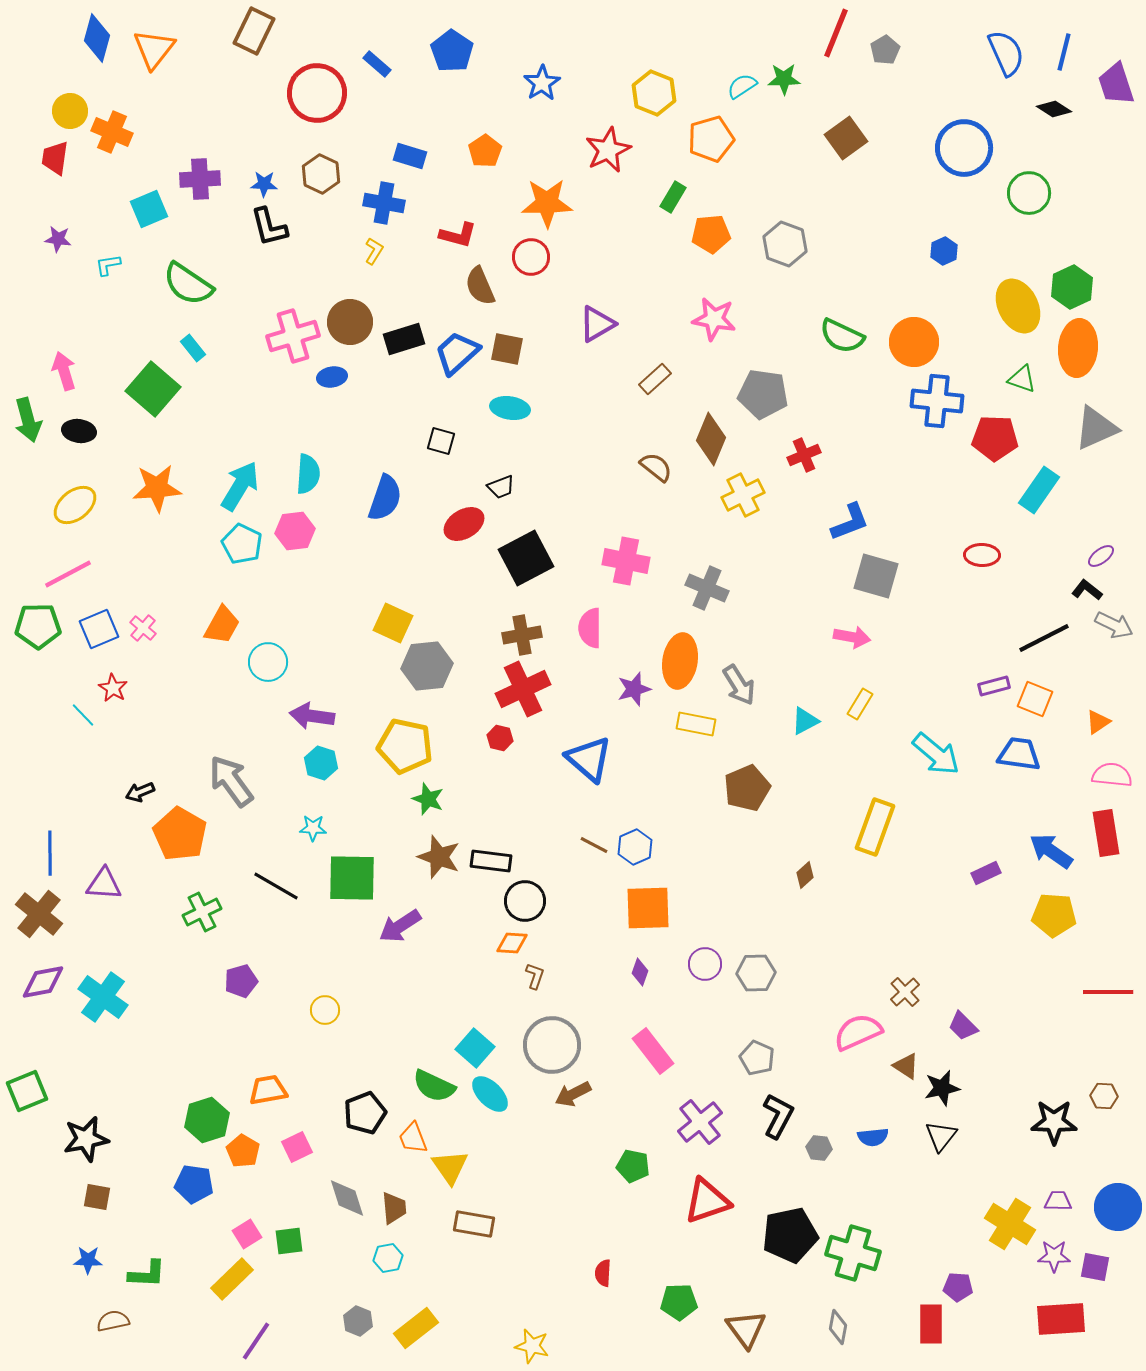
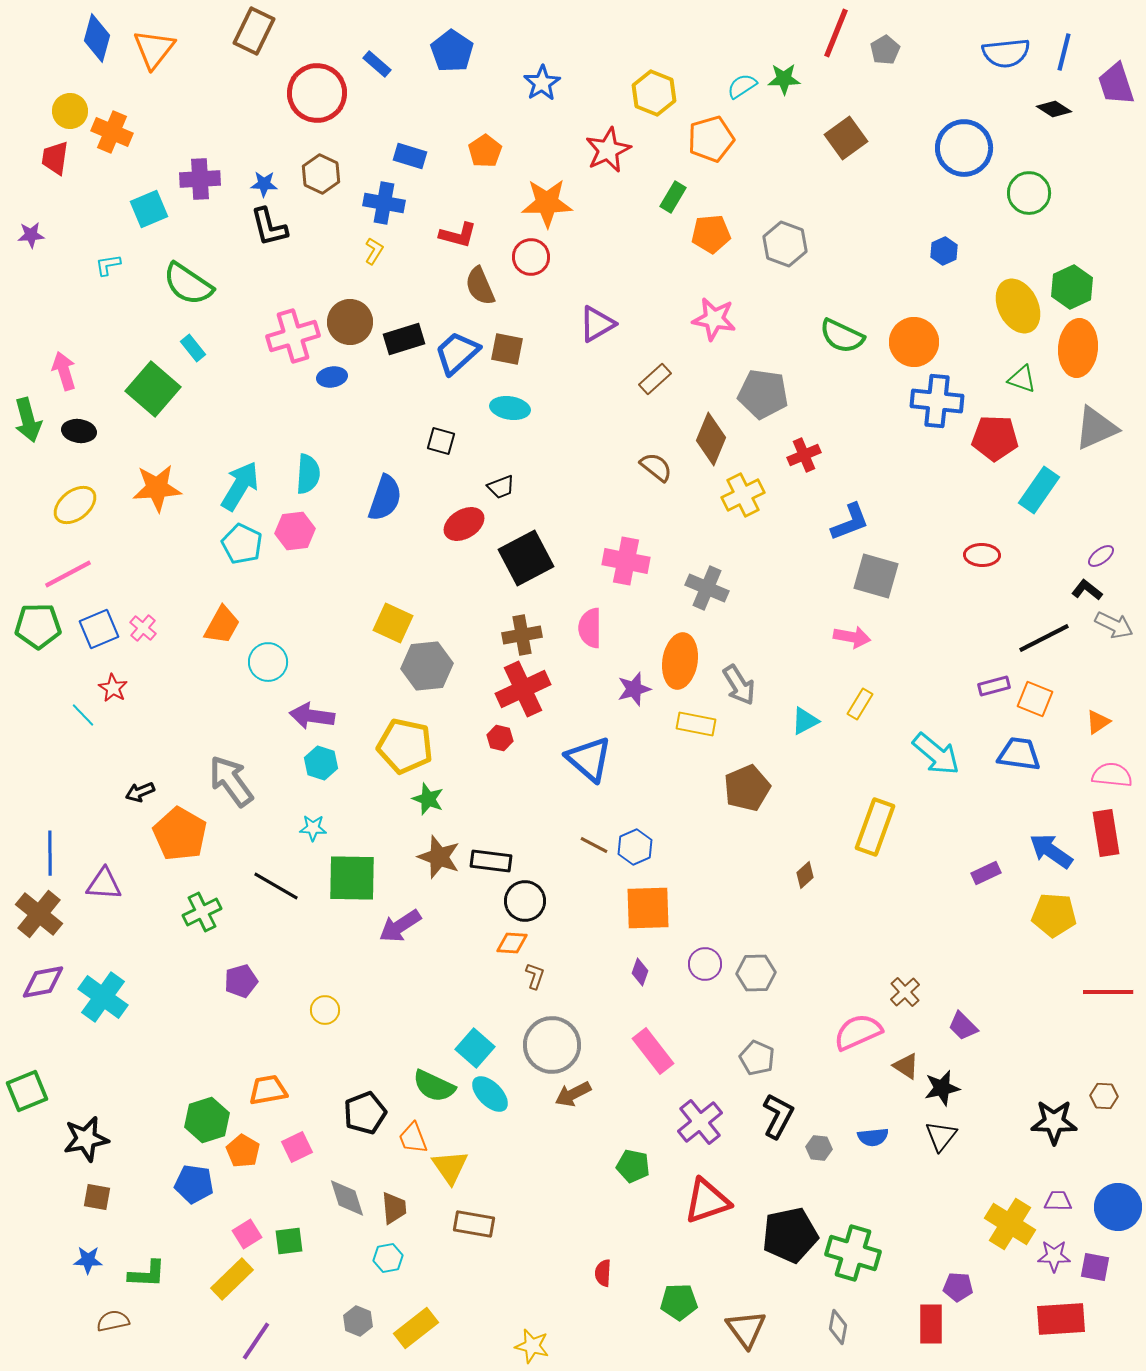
blue semicircle at (1006, 53): rotated 108 degrees clockwise
purple star at (58, 239): moved 27 px left, 4 px up; rotated 12 degrees counterclockwise
